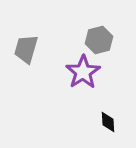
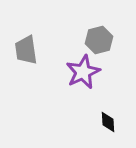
gray trapezoid: moved 1 px down; rotated 24 degrees counterclockwise
purple star: rotated 8 degrees clockwise
